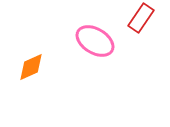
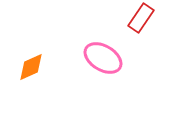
pink ellipse: moved 8 px right, 17 px down
